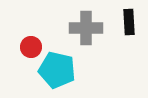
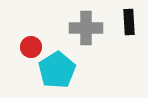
cyan pentagon: rotated 27 degrees clockwise
